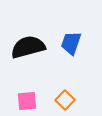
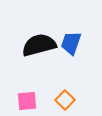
black semicircle: moved 11 px right, 2 px up
